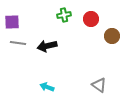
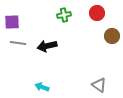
red circle: moved 6 px right, 6 px up
cyan arrow: moved 5 px left
